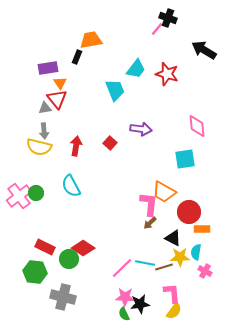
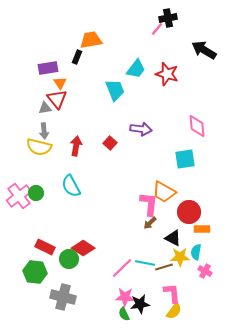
black cross at (168, 18): rotated 30 degrees counterclockwise
